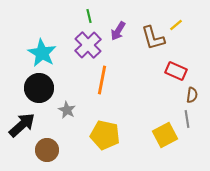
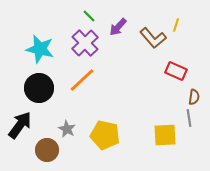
green line: rotated 32 degrees counterclockwise
yellow line: rotated 32 degrees counterclockwise
purple arrow: moved 4 px up; rotated 12 degrees clockwise
brown L-shape: rotated 24 degrees counterclockwise
purple cross: moved 3 px left, 2 px up
cyan star: moved 2 px left, 4 px up; rotated 16 degrees counterclockwise
orange line: moved 20 px left; rotated 36 degrees clockwise
brown semicircle: moved 2 px right, 2 px down
gray star: moved 19 px down
gray line: moved 2 px right, 1 px up
black arrow: moved 2 px left; rotated 12 degrees counterclockwise
yellow square: rotated 25 degrees clockwise
